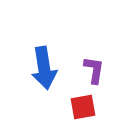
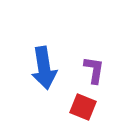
red square: rotated 32 degrees clockwise
